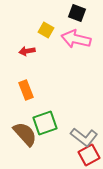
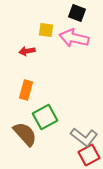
yellow square: rotated 21 degrees counterclockwise
pink arrow: moved 2 px left, 1 px up
orange rectangle: rotated 36 degrees clockwise
green square: moved 6 px up; rotated 10 degrees counterclockwise
